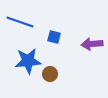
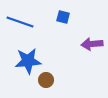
blue square: moved 9 px right, 20 px up
brown circle: moved 4 px left, 6 px down
